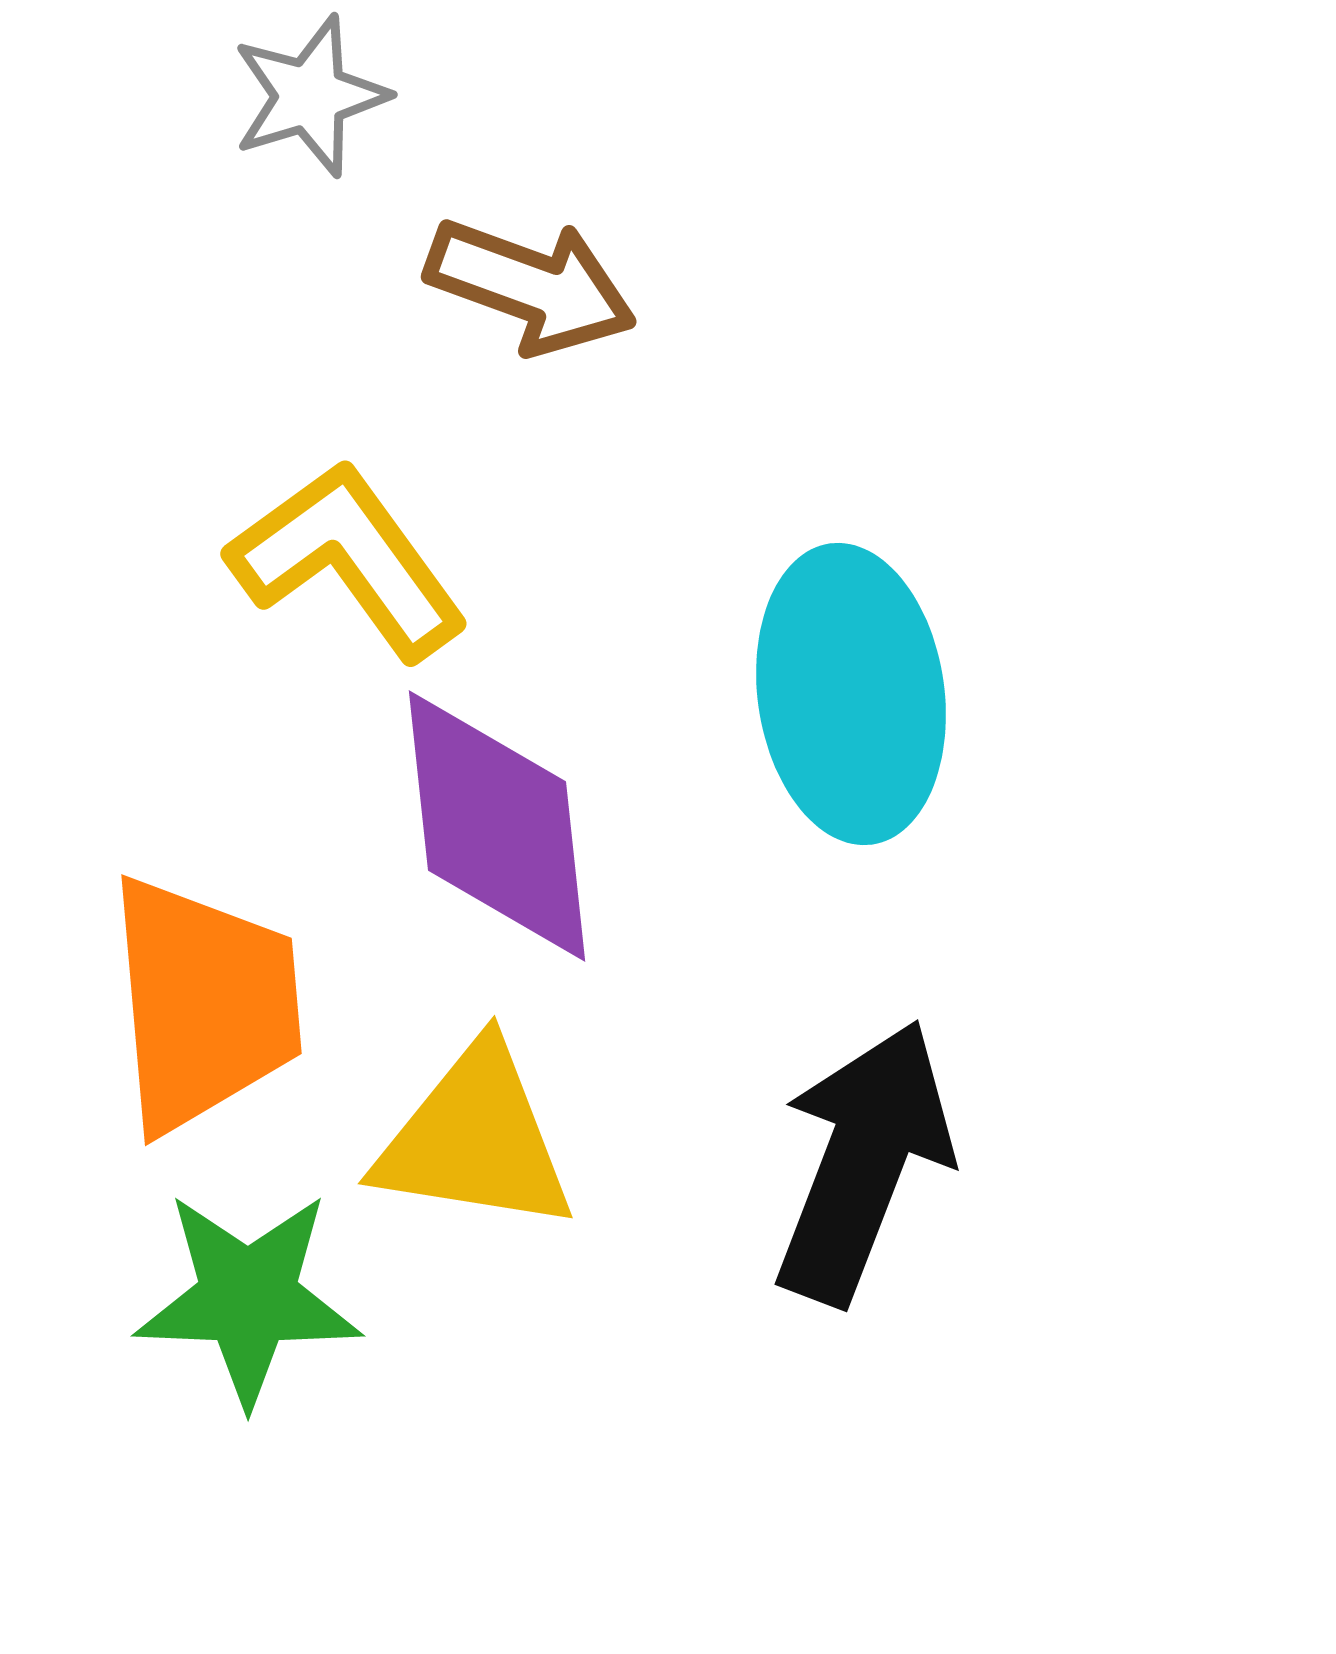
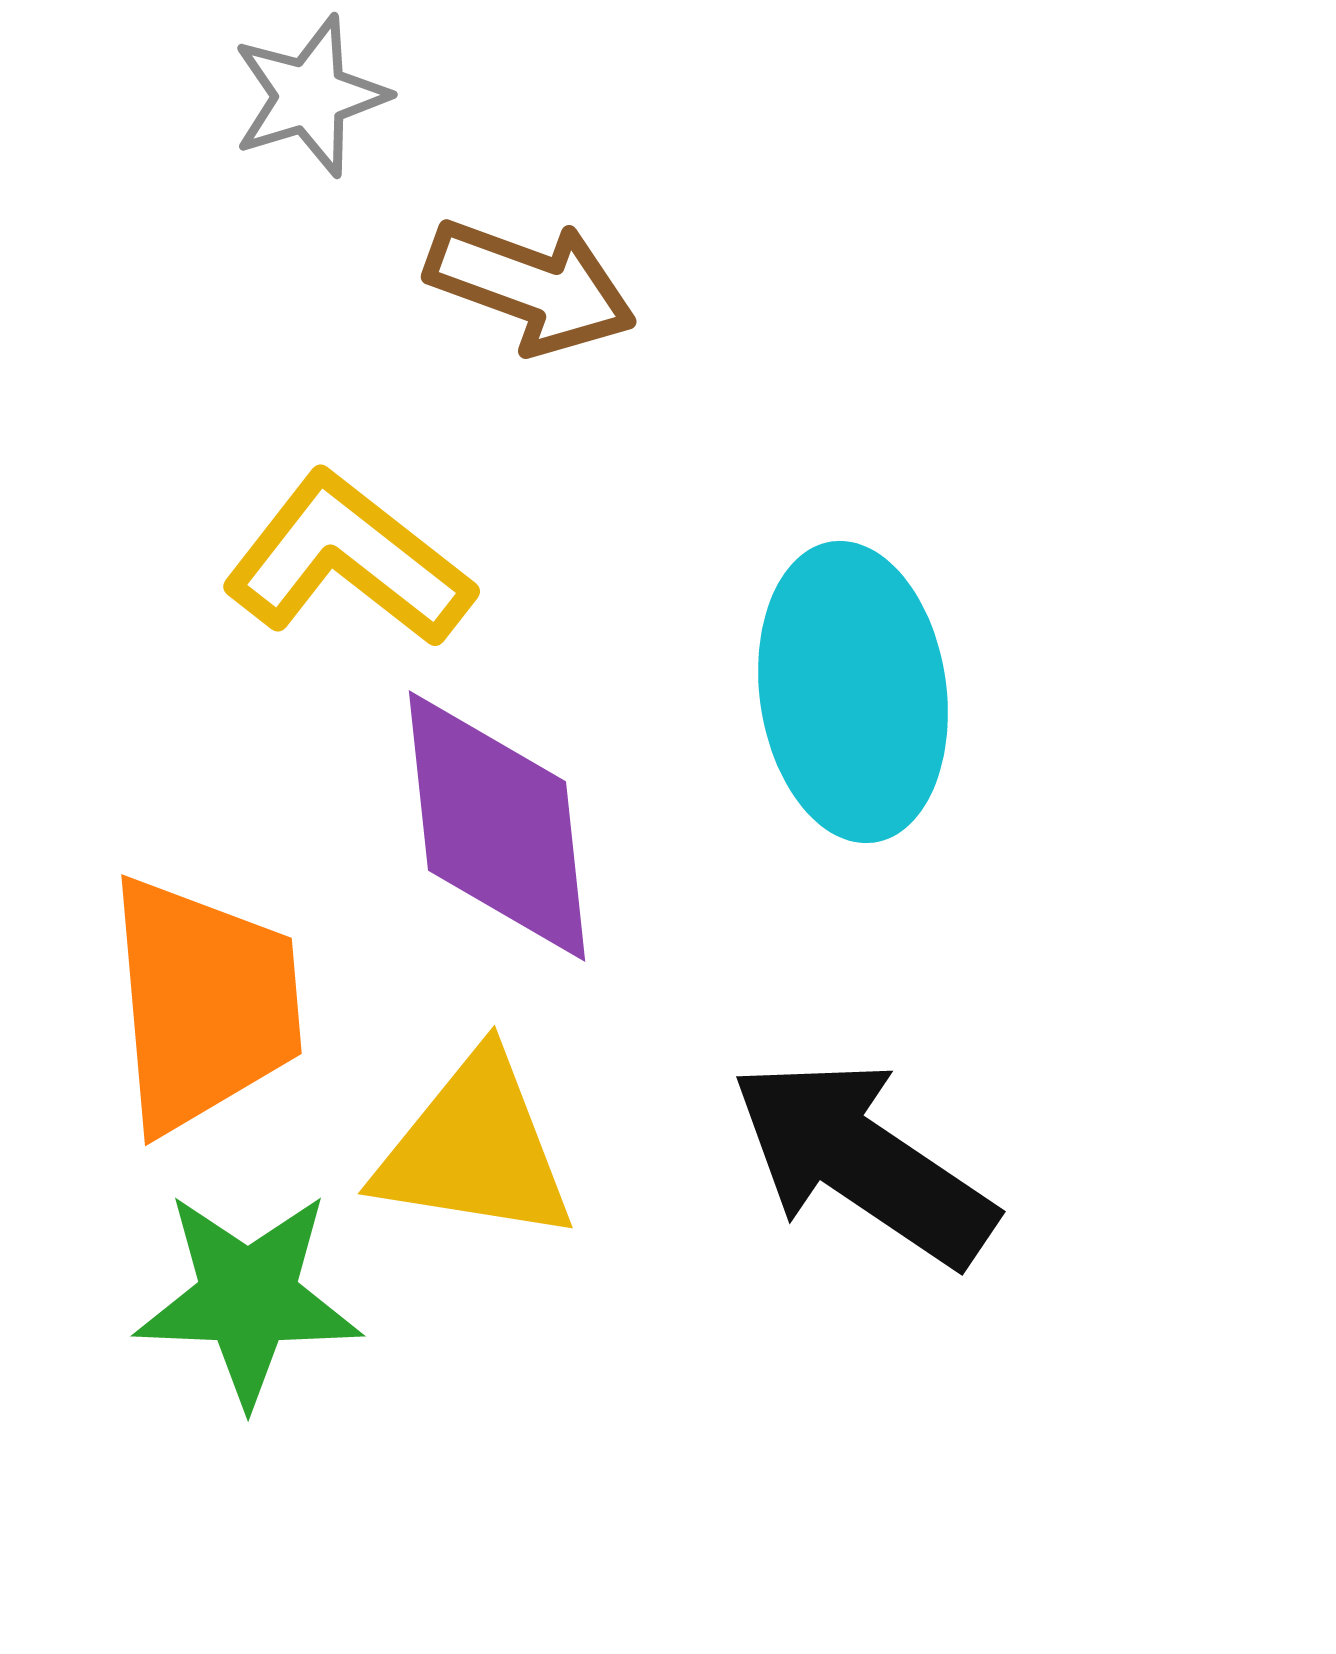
yellow L-shape: rotated 16 degrees counterclockwise
cyan ellipse: moved 2 px right, 2 px up
yellow triangle: moved 10 px down
black arrow: rotated 77 degrees counterclockwise
